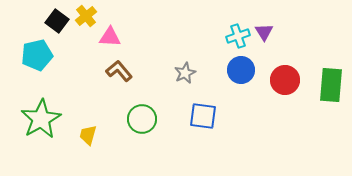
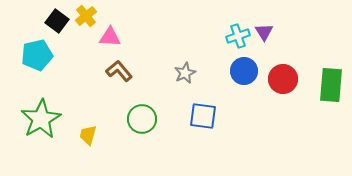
blue circle: moved 3 px right, 1 px down
red circle: moved 2 px left, 1 px up
